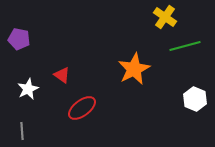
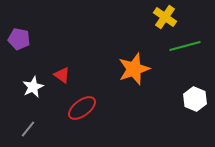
orange star: rotated 8 degrees clockwise
white star: moved 5 px right, 2 px up
gray line: moved 6 px right, 2 px up; rotated 42 degrees clockwise
